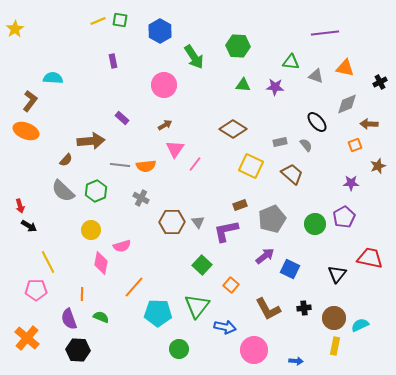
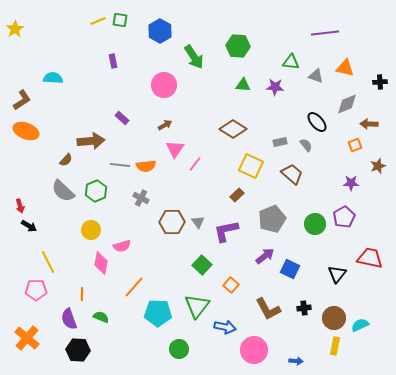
black cross at (380, 82): rotated 24 degrees clockwise
brown L-shape at (30, 101): moved 8 px left, 1 px up; rotated 20 degrees clockwise
brown rectangle at (240, 205): moved 3 px left, 10 px up; rotated 24 degrees counterclockwise
